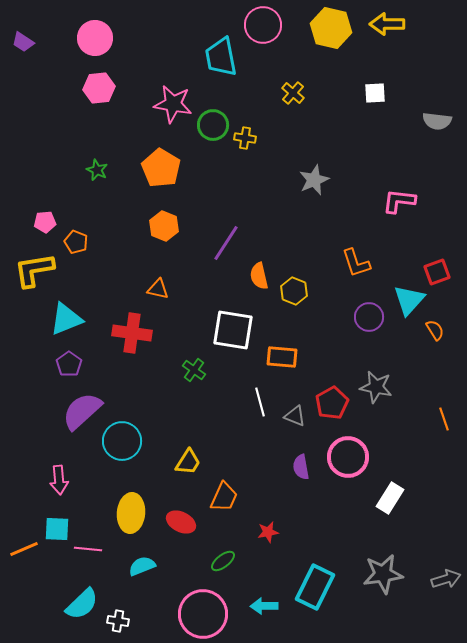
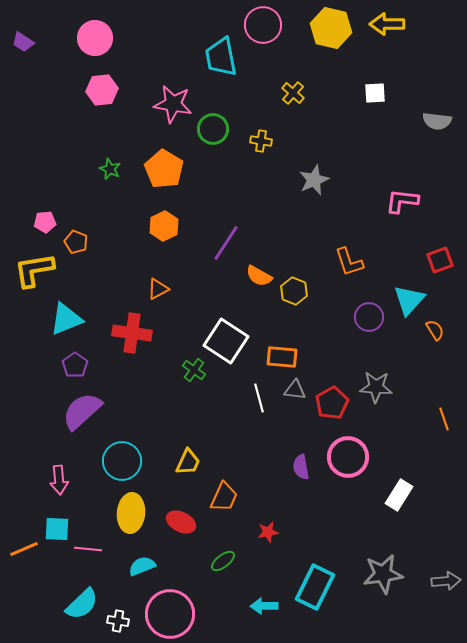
pink hexagon at (99, 88): moved 3 px right, 2 px down
green circle at (213, 125): moved 4 px down
yellow cross at (245, 138): moved 16 px right, 3 px down
orange pentagon at (161, 168): moved 3 px right, 1 px down
green star at (97, 170): moved 13 px right, 1 px up
pink L-shape at (399, 201): moved 3 px right
orange hexagon at (164, 226): rotated 12 degrees clockwise
orange L-shape at (356, 263): moved 7 px left, 1 px up
red square at (437, 272): moved 3 px right, 12 px up
orange semicircle at (259, 276): rotated 48 degrees counterclockwise
orange triangle at (158, 289): rotated 40 degrees counterclockwise
white square at (233, 330): moved 7 px left, 11 px down; rotated 24 degrees clockwise
purple pentagon at (69, 364): moved 6 px right, 1 px down
gray star at (376, 387): rotated 8 degrees counterclockwise
white line at (260, 402): moved 1 px left, 4 px up
gray triangle at (295, 416): moved 26 px up; rotated 15 degrees counterclockwise
cyan circle at (122, 441): moved 20 px down
yellow trapezoid at (188, 462): rotated 8 degrees counterclockwise
white rectangle at (390, 498): moved 9 px right, 3 px up
gray arrow at (446, 579): moved 2 px down; rotated 12 degrees clockwise
pink circle at (203, 614): moved 33 px left
